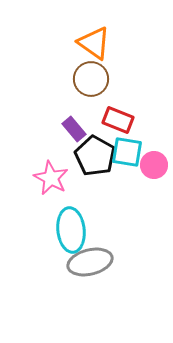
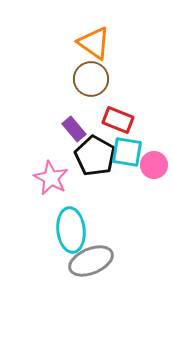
gray ellipse: moved 1 px right, 1 px up; rotated 9 degrees counterclockwise
